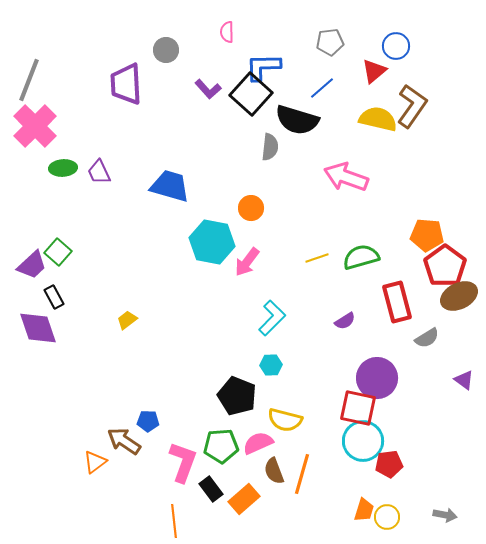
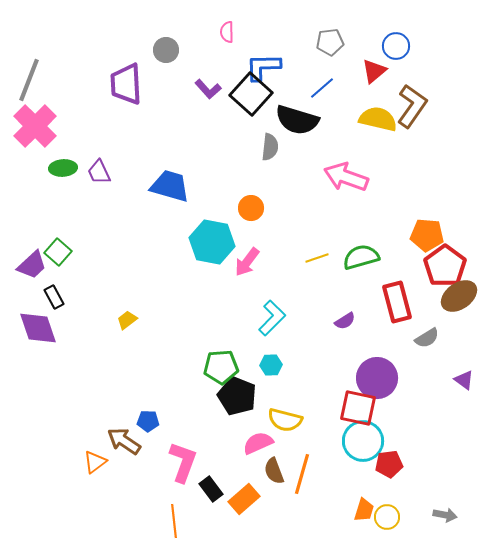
brown ellipse at (459, 296): rotated 9 degrees counterclockwise
green pentagon at (221, 446): moved 79 px up
